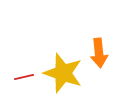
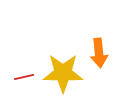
yellow star: rotated 18 degrees counterclockwise
